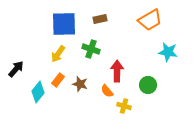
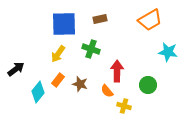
black arrow: rotated 12 degrees clockwise
